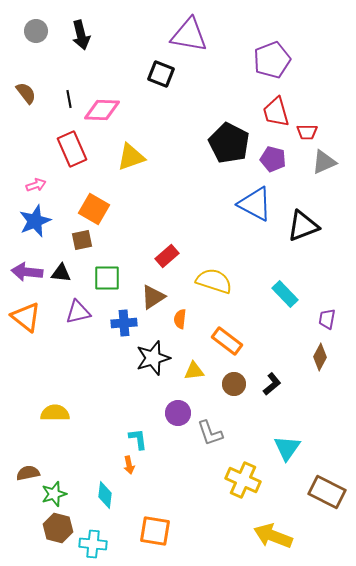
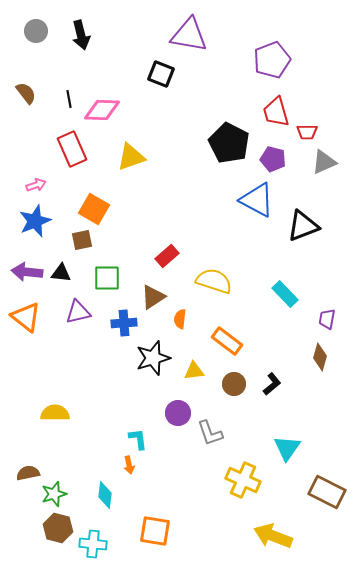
blue triangle at (255, 204): moved 2 px right, 4 px up
brown diamond at (320, 357): rotated 12 degrees counterclockwise
